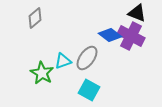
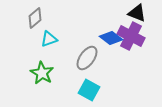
blue diamond: moved 1 px right, 3 px down
cyan triangle: moved 14 px left, 22 px up
